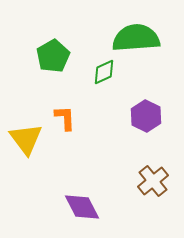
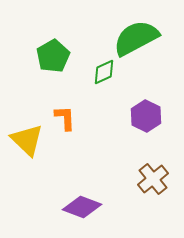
green semicircle: rotated 24 degrees counterclockwise
yellow triangle: moved 1 px right, 1 px down; rotated 9 degrees counterclockwise
brown cross: moved 2 px up
purple diamond: rotated 42 degrees counterclockwise
